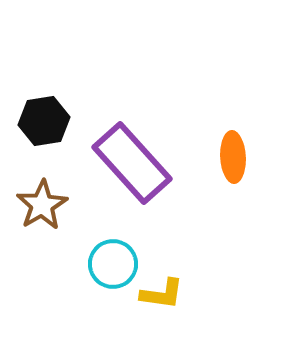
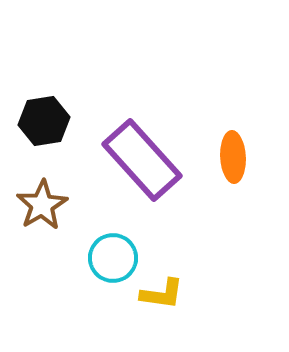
purple rectangle: moved 10 px right, 3 px up
cyan circle: moved 6 px up
